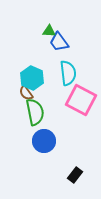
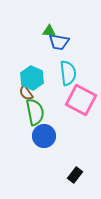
blue trapezoid: rotated 45 degrees counterclockwise
blue circle: moved 5 px up
